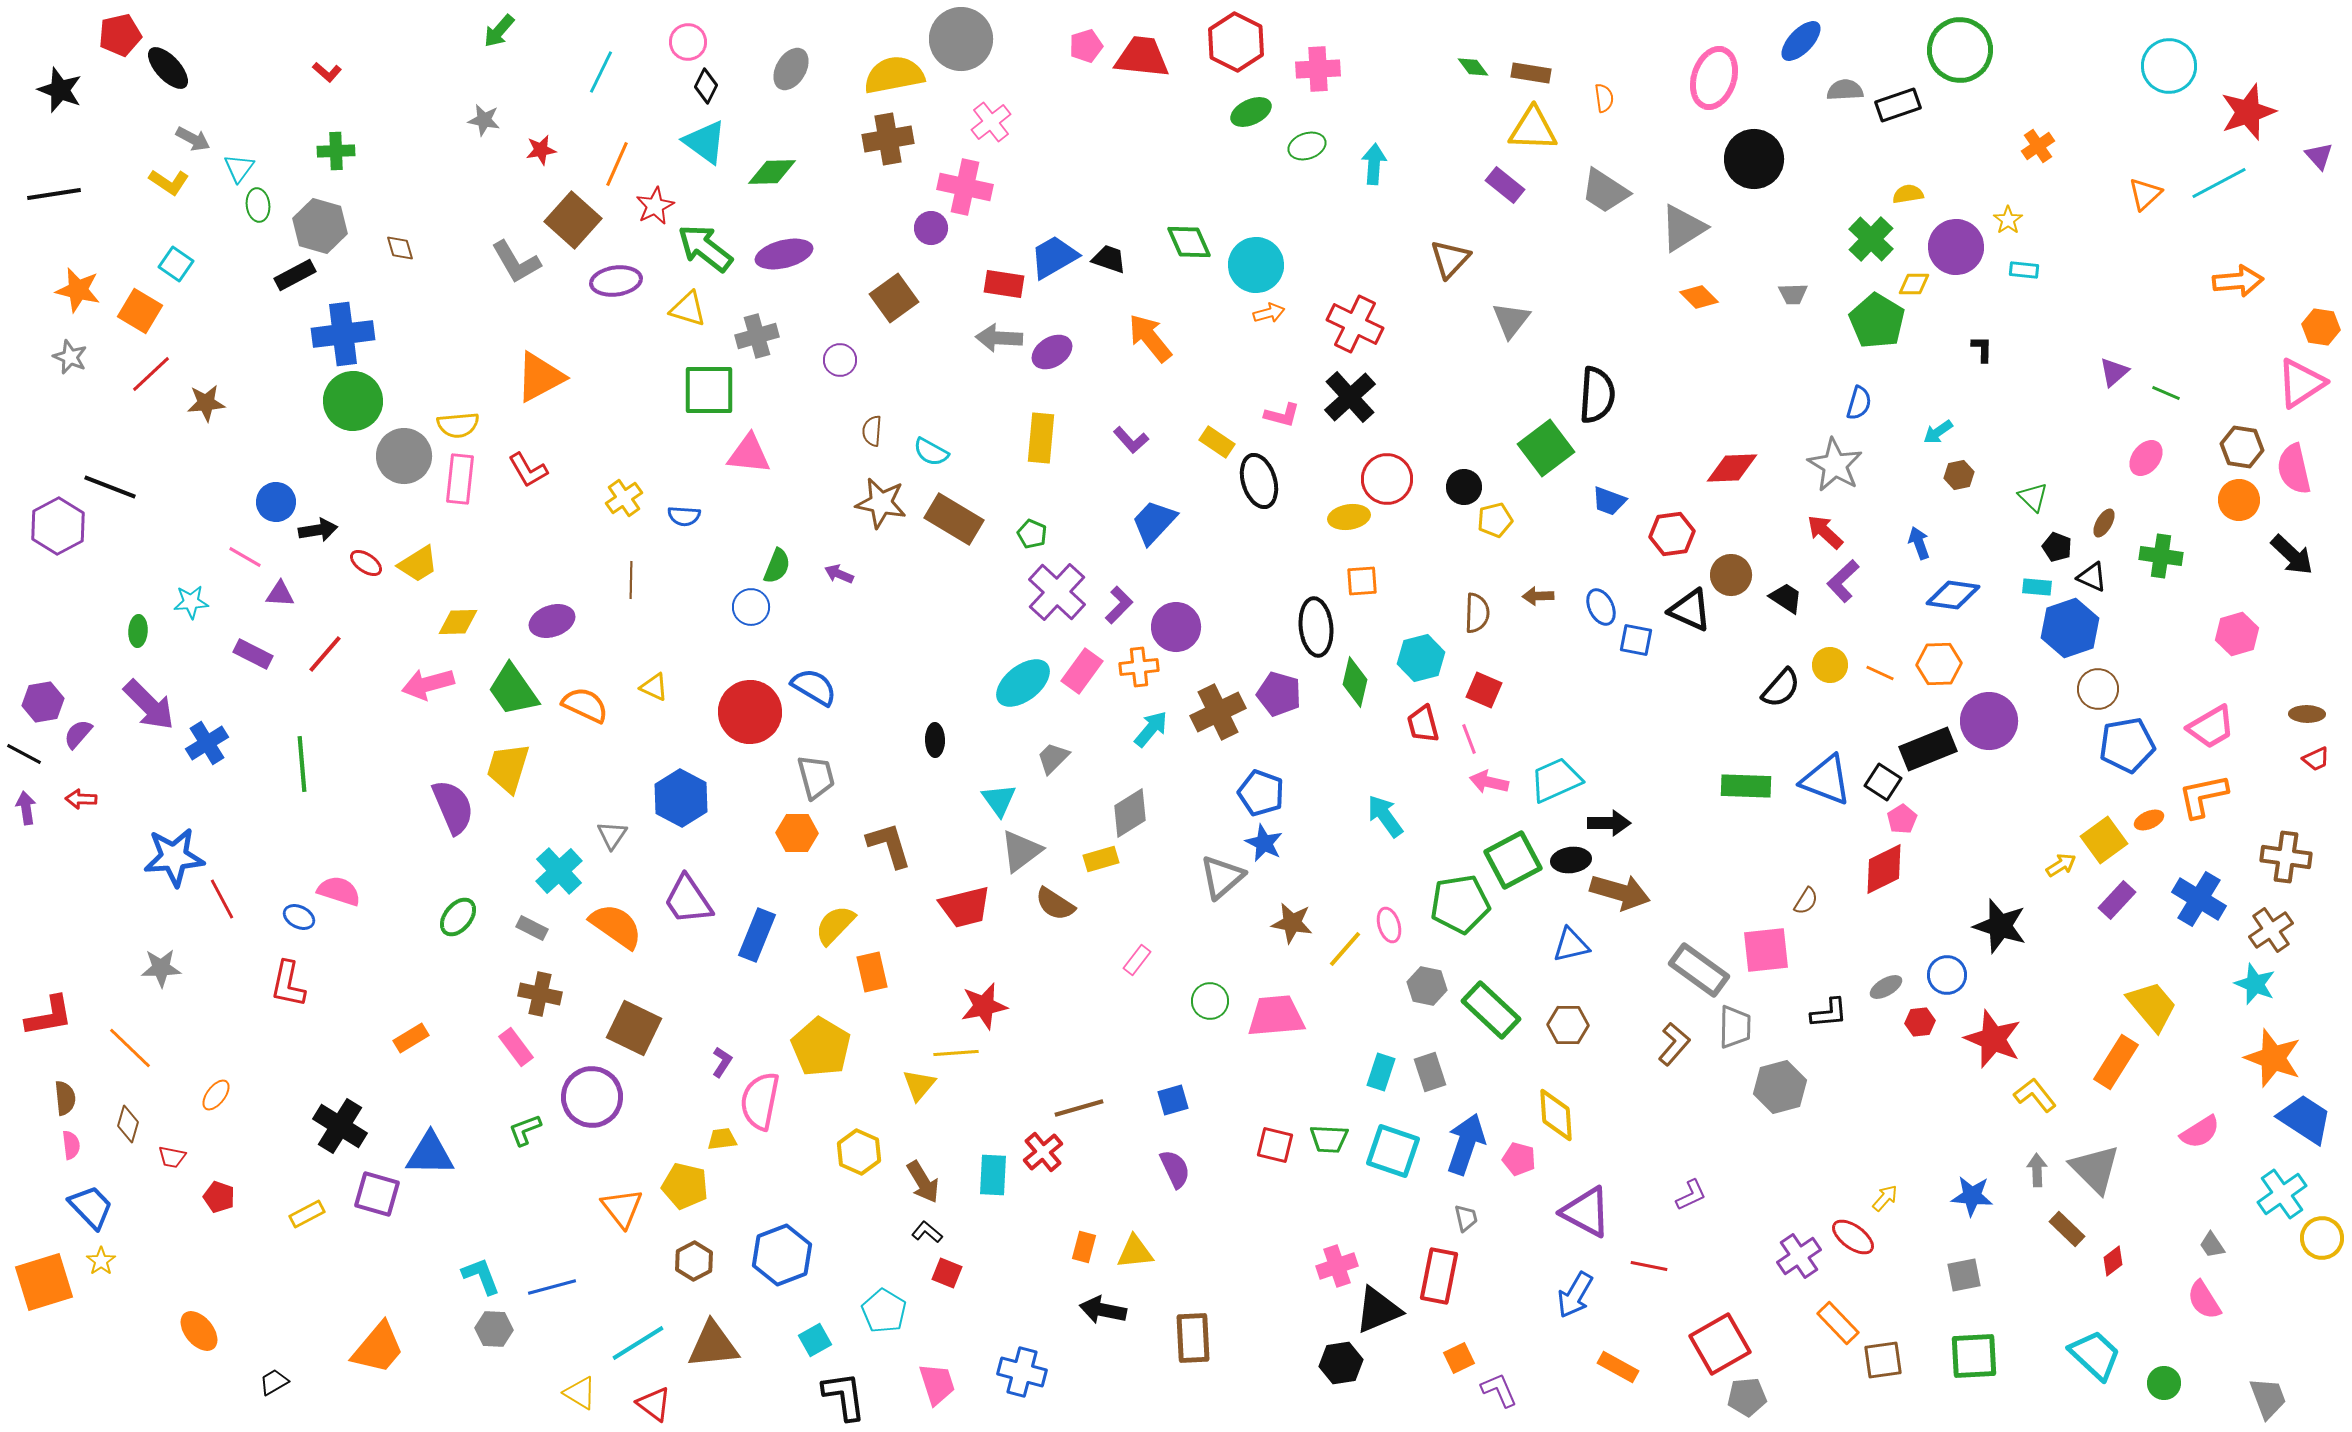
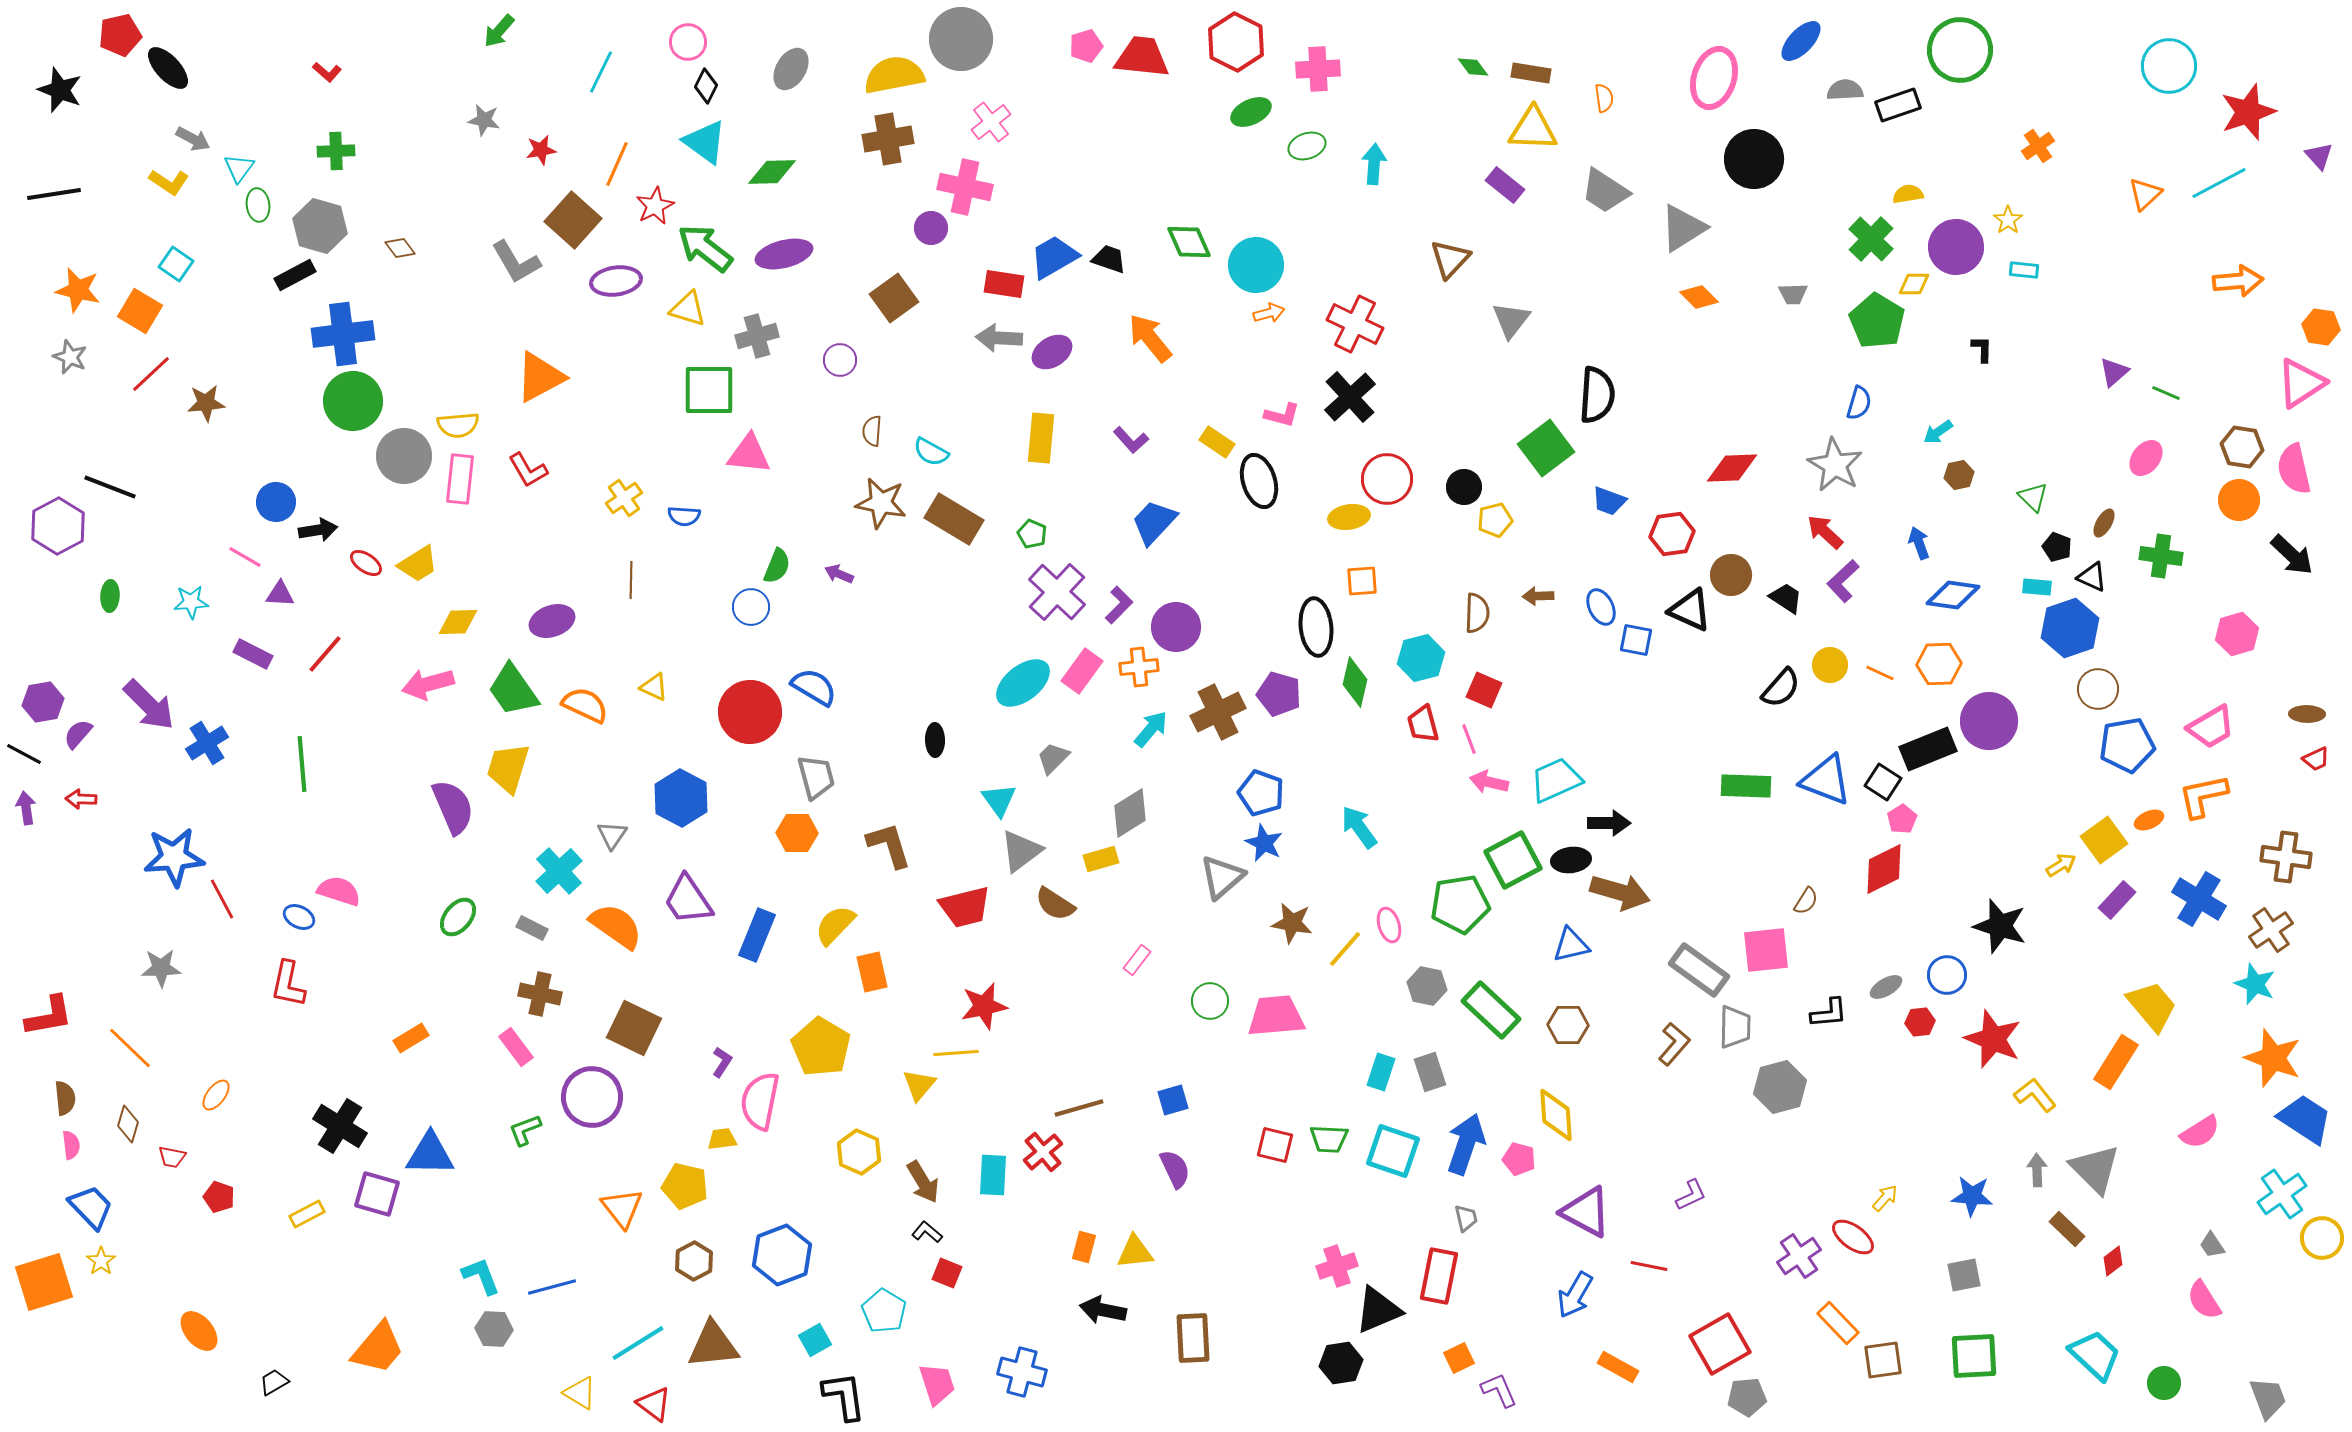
brown diamond at (400, 248): rotated 20 degrees counterclockwise
green ellipse at (138, 631): moved 28 px left, 35 px up
cyan arrow at (1385, 816): moved 26 px left, 11 px down
